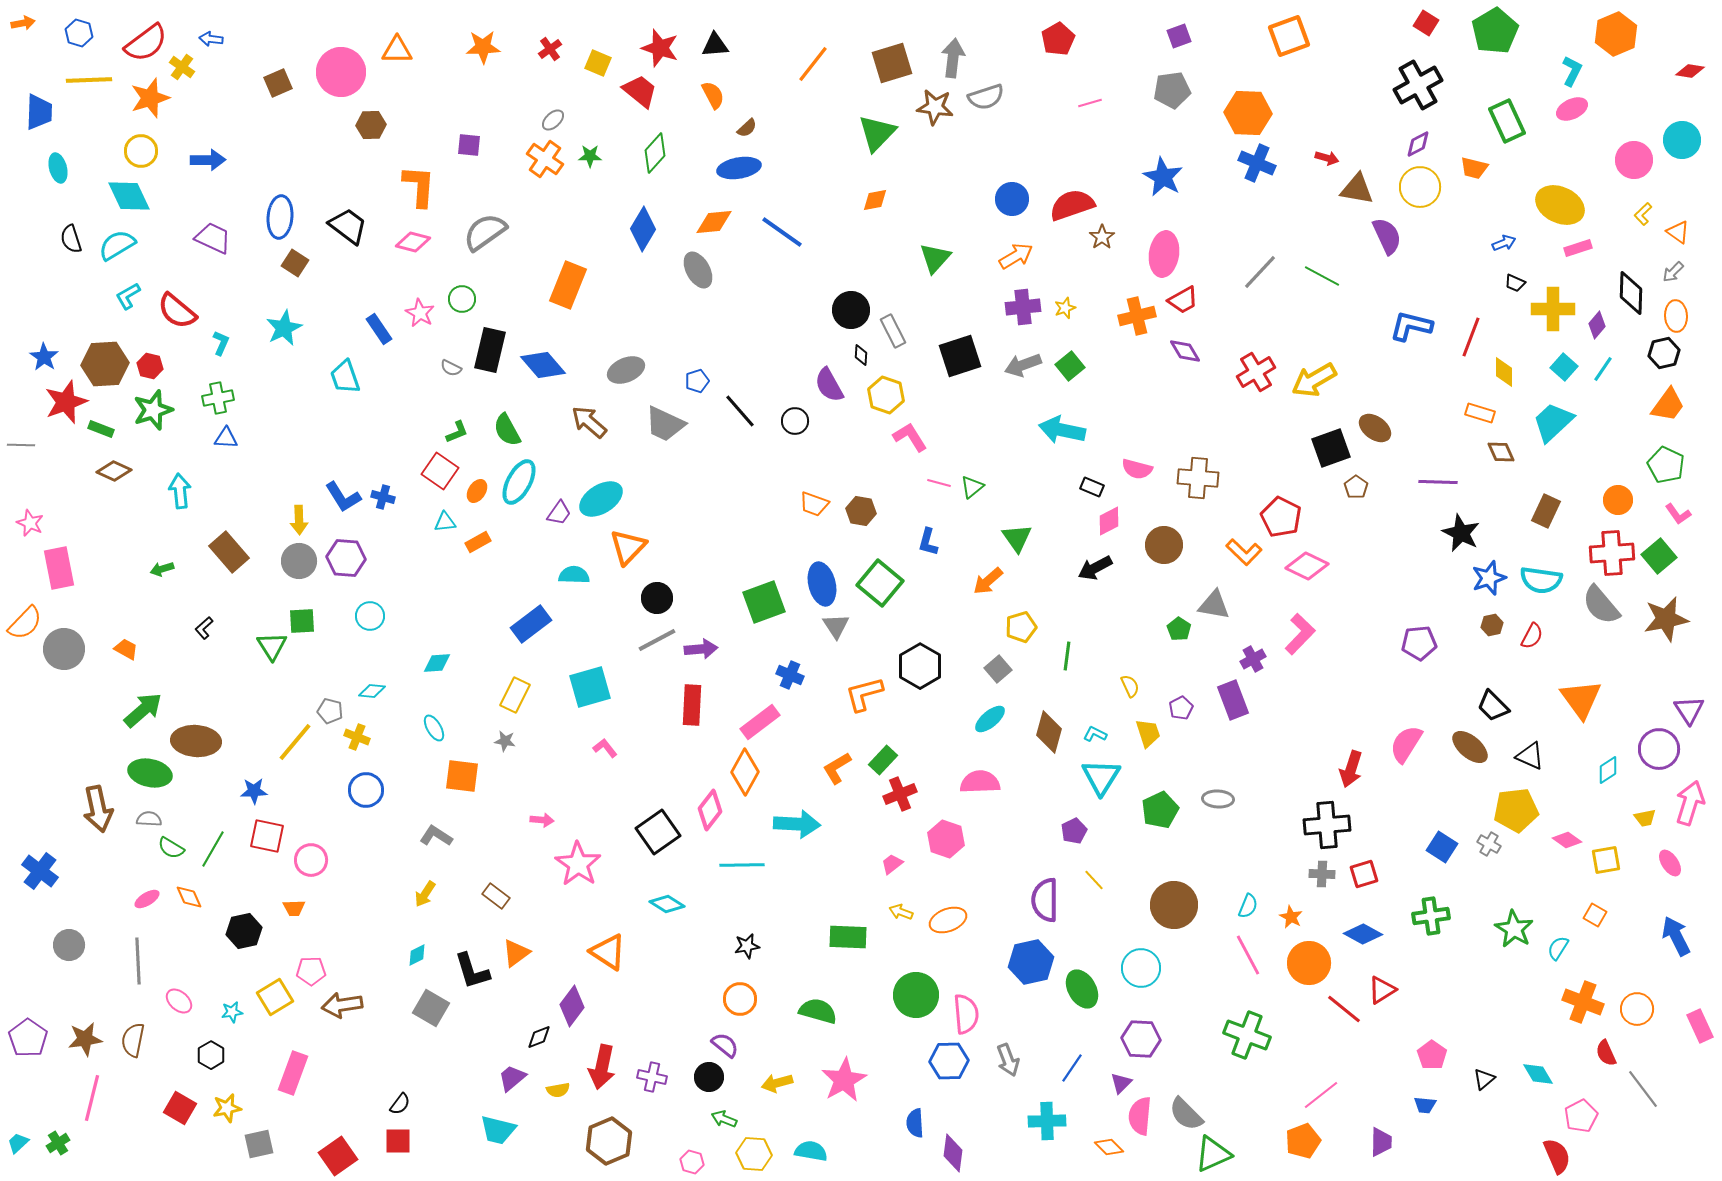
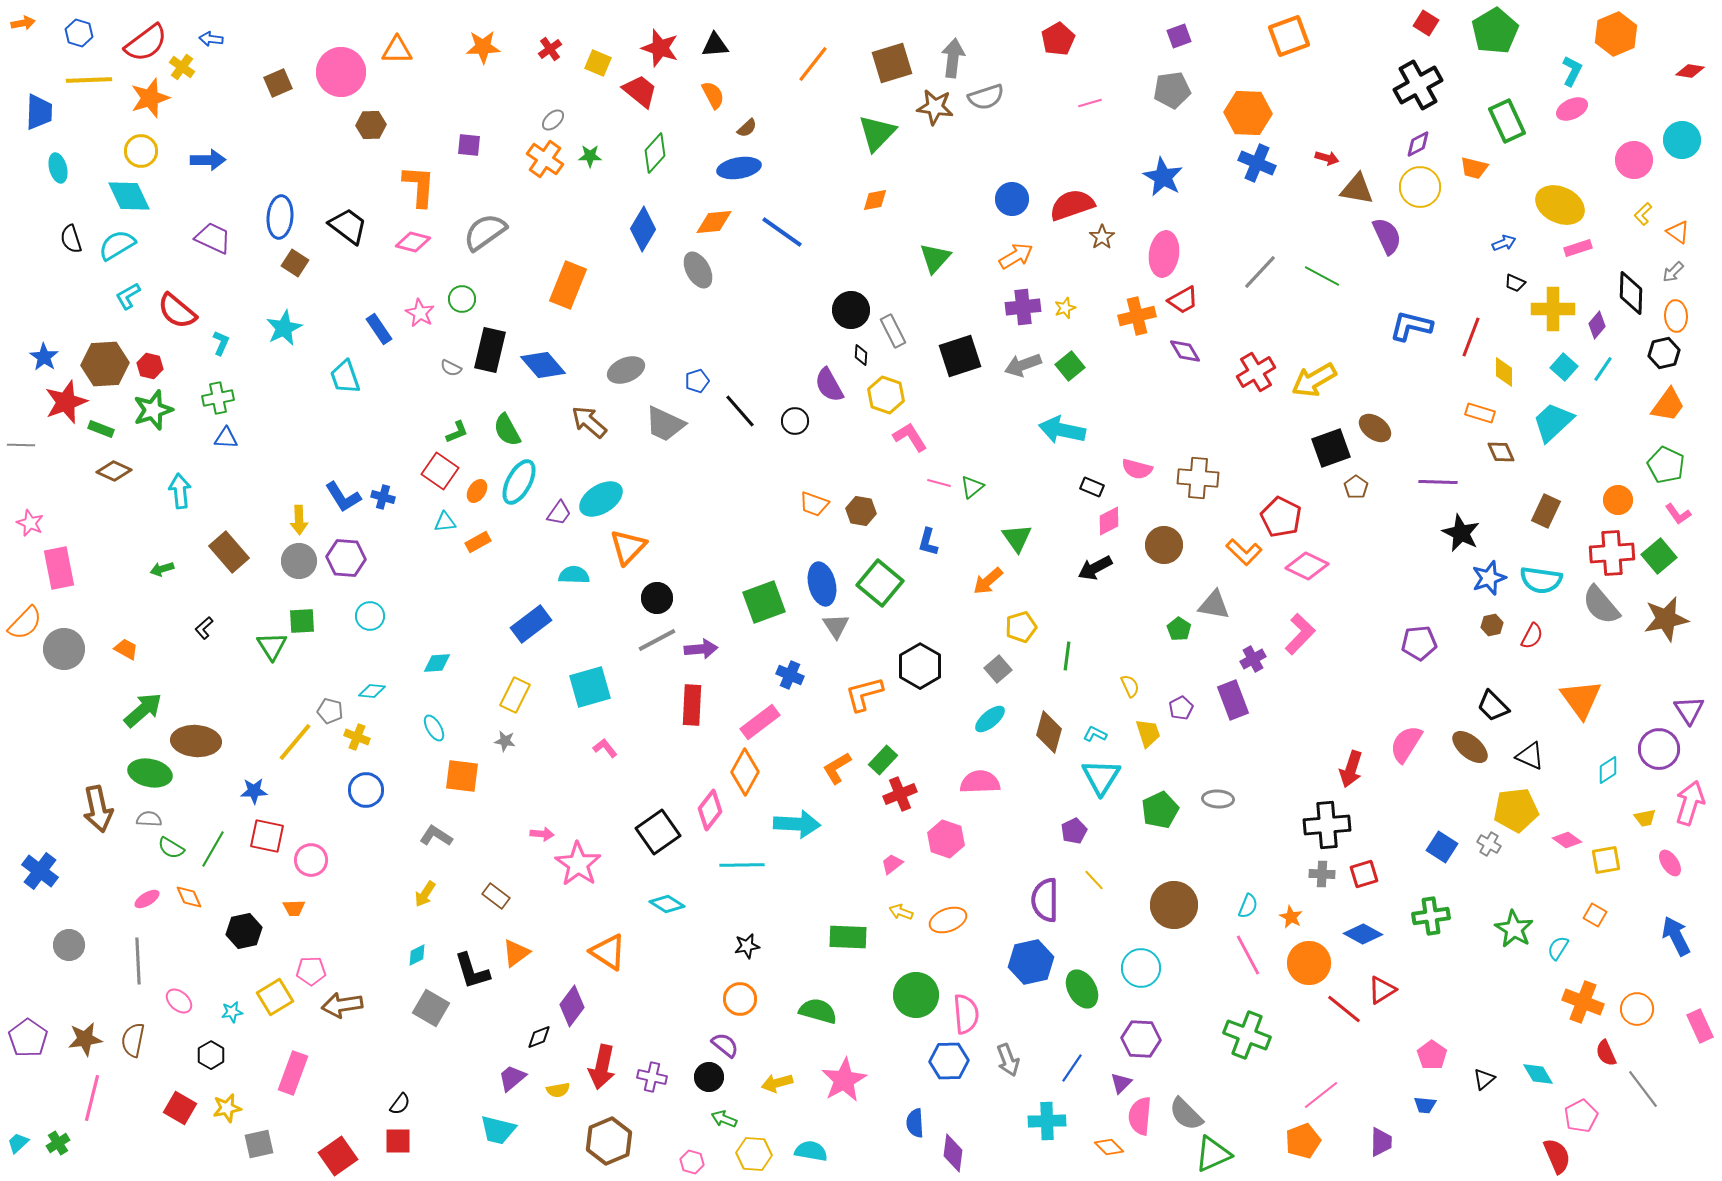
pink arrow at (542, 820): moved 14 px down
